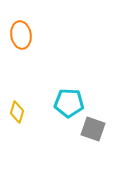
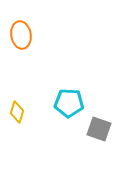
gray square: moved 6 px right
